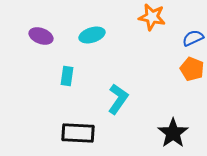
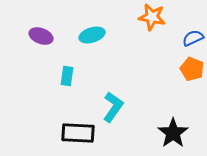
cyan L-shape: moved 5 px left, 8 px down
